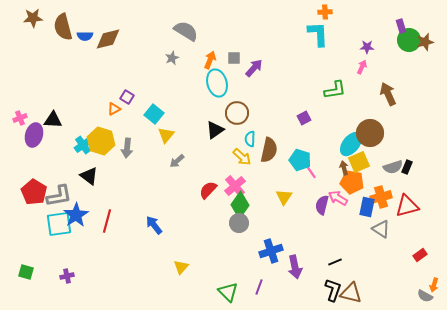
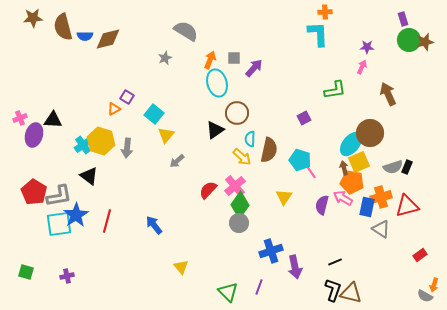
purple rectangle at (401, 26): moved 2 px right, 7 px up
gray star at (172, 58): moved 7 px left
pink arrow at (338, 198): moved 5 px right
yellow triangle at (181, 267): rotated 21 degrees counterclockwise
